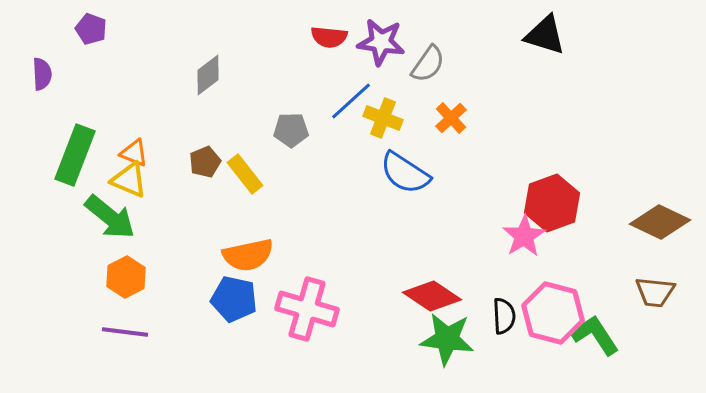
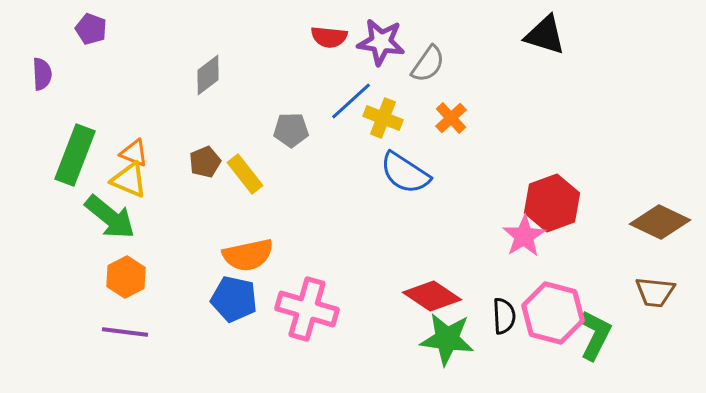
green L-shape: rotated 60 degrees clockwise
